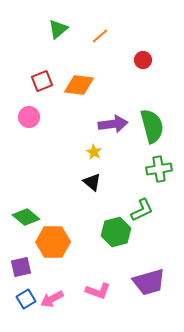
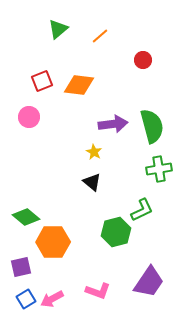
purple trapezoid: rotated 40 degrees counterclockwise
